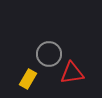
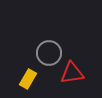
gray circle: moved 1 px up
